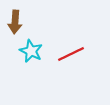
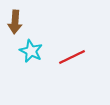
red line: moved 1 px right, 3 px down
